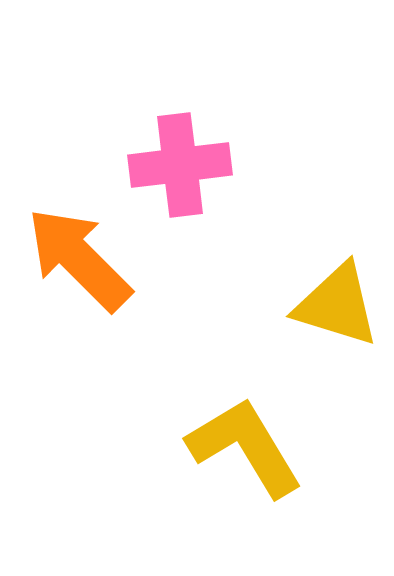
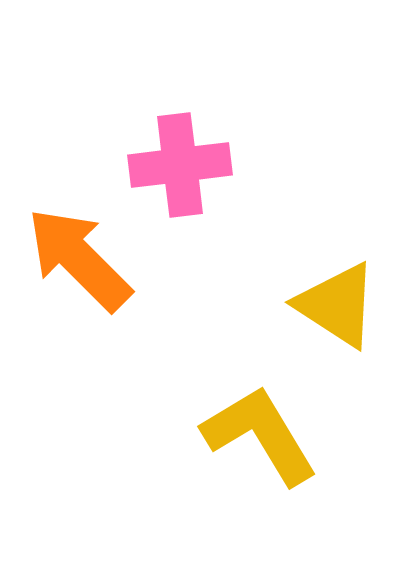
yellow triangle: rotated 16 degrees clockwise
yellow L-shape: moved 15 px right, 12 px up
